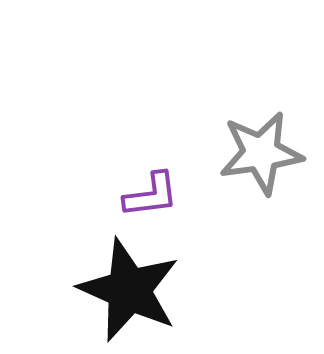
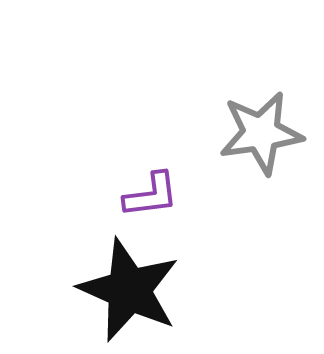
gray star: moved 20 px up
